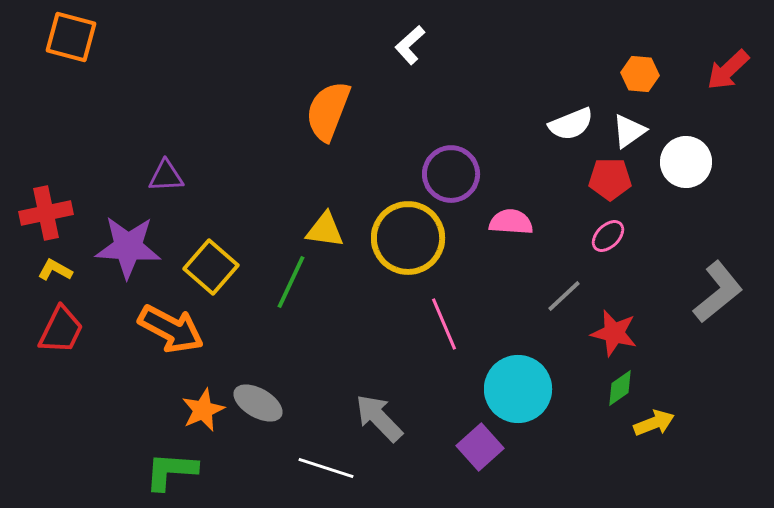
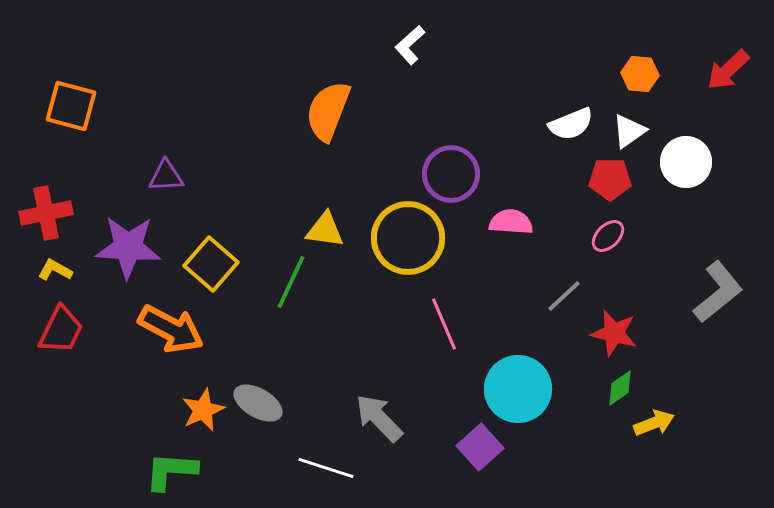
orange square: moved 69 px down
yellow square: moved 3 px up
